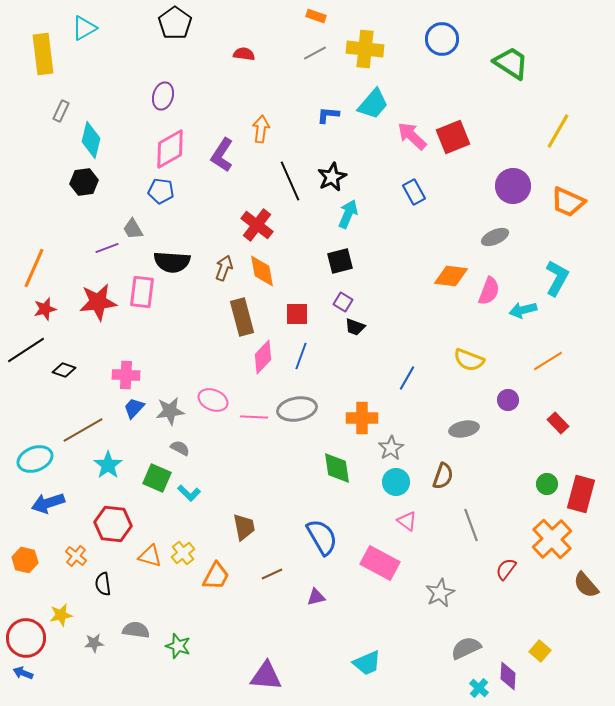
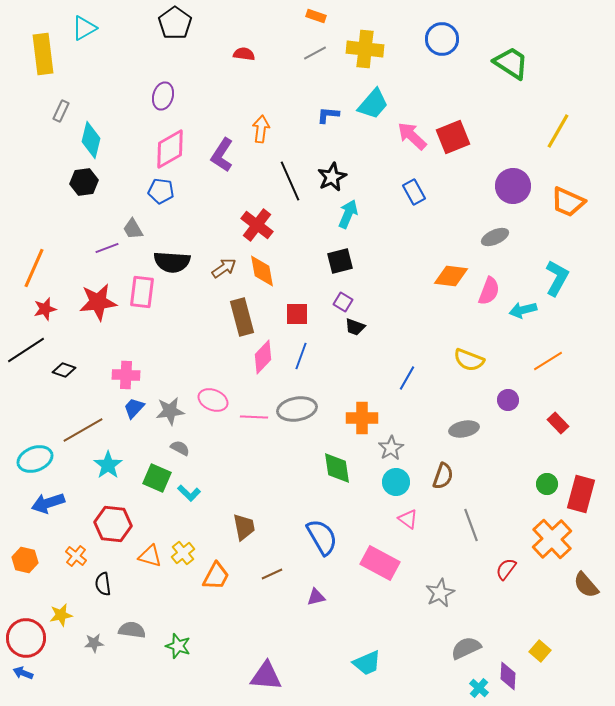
brown arrow at (224, 268): rotated 35 degrees clockwise
pink triangle at (407, 521): moved 1 px right, 2 px up
gray semicircle at (136, 630): moved 4 px left
